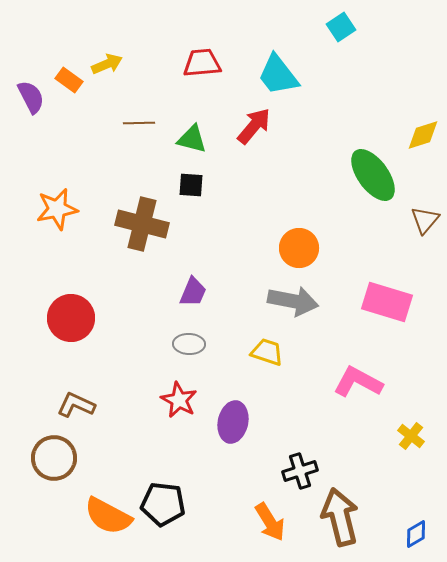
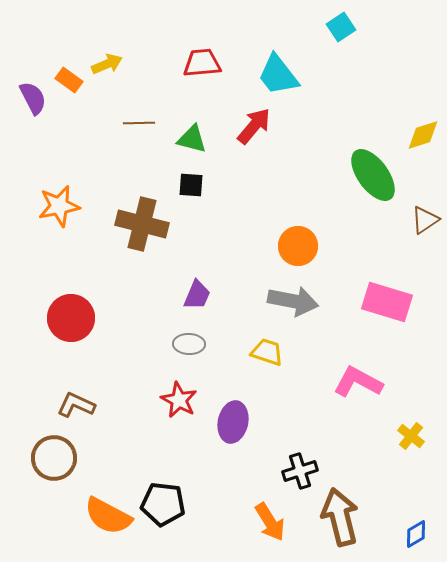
purple semicircle: moved 2 px right, 1 px down
orange star: moved 2 px right, 3 px up
brown triangle: rotated 16 degrees clockwise
orange circle: moved 1 px left, 2 px up
purple trapezoid: moved 4 px right, 3 px down
